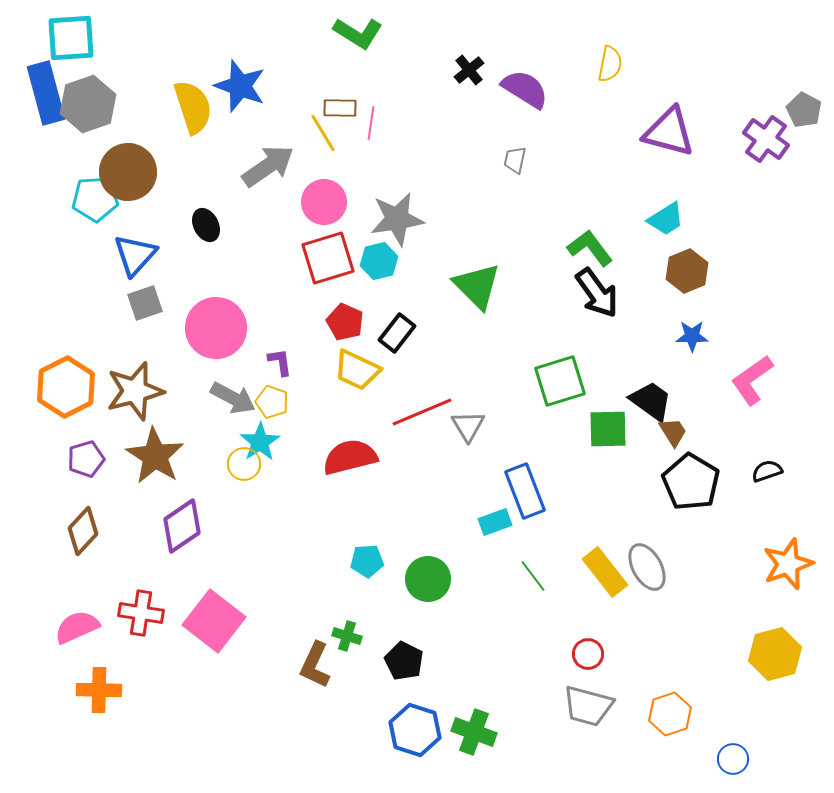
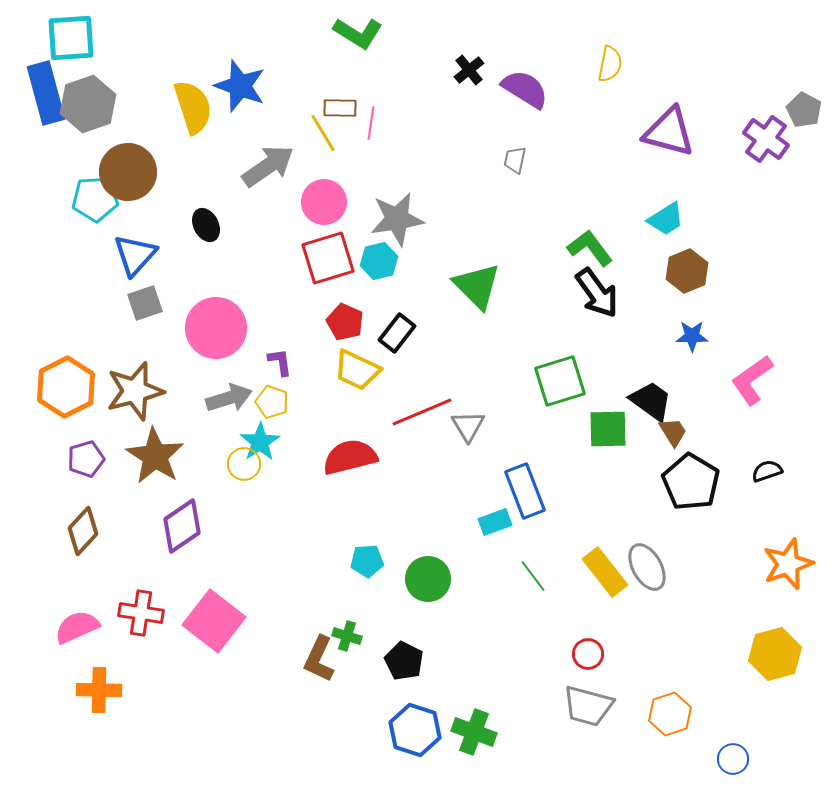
gray arrow at (233, 398): moved 4 px left; rotated 45 degrees counterclockwise
brown L-shape at (315, 665): moved 4 px right, 6 px up
